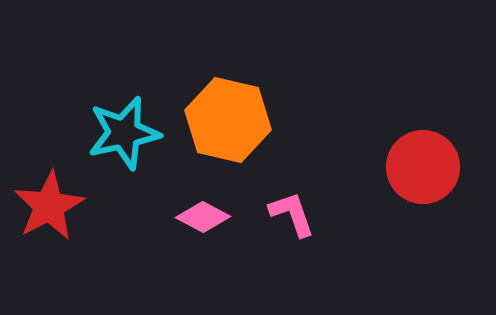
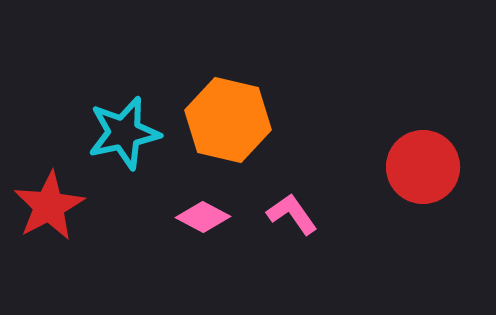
pink L-shape: rotated 16 degrees counterclockwise
